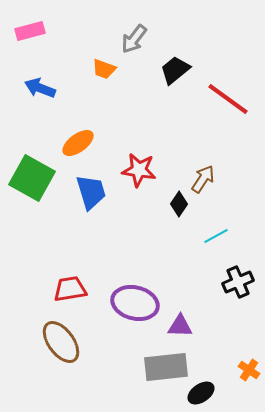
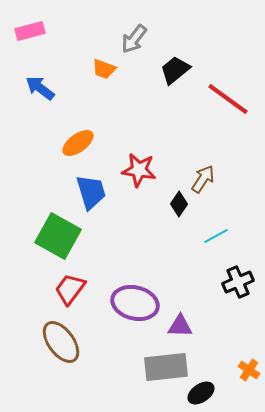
blue arrow: rotated 16 degrees clockwise
green square: moved 26 px right, 58 px down
red trapezoid: rotated 44 degrees counterclockwise
